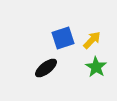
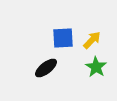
blue square: rotated 15 degrees clockwise
